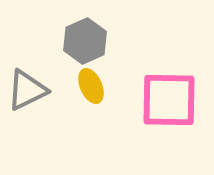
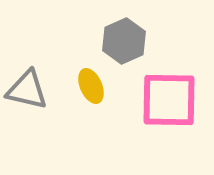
gray hexagon: moved 39 px right
gray triangle: rotated 39 degrees clockwise
